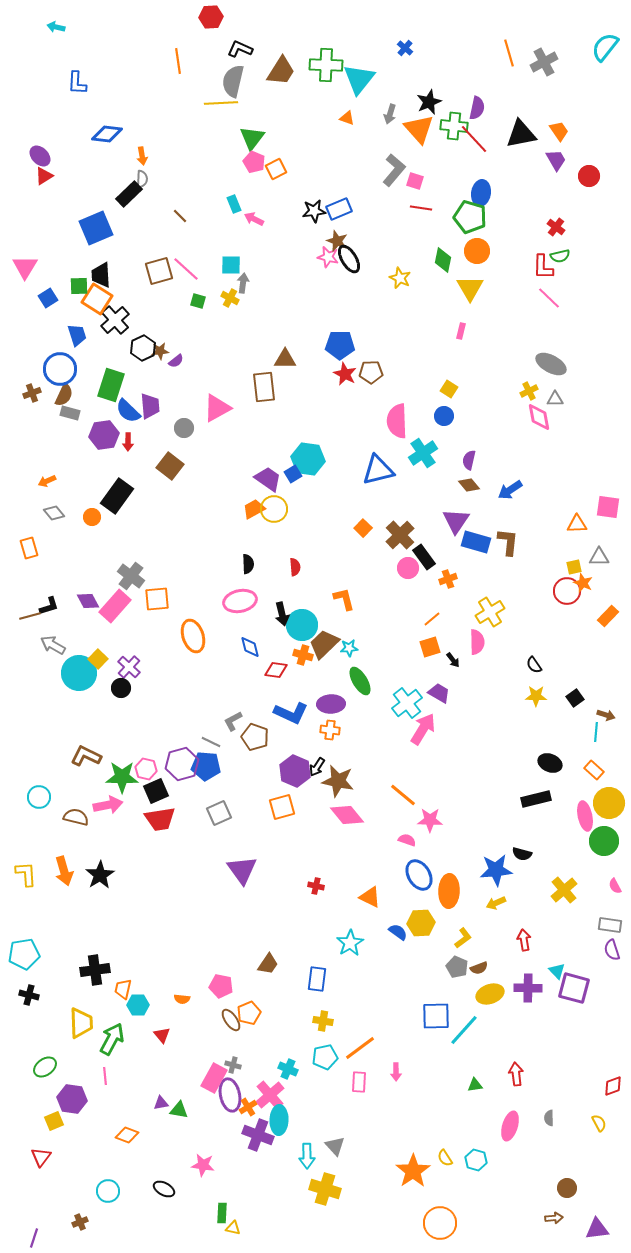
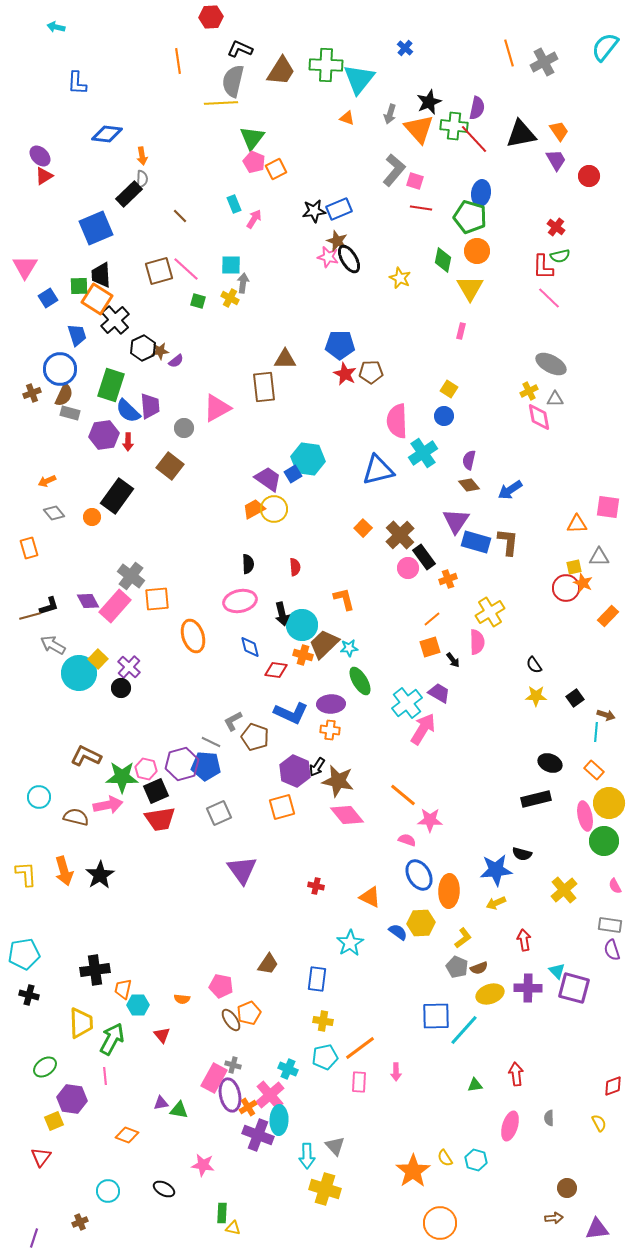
pink arrow at (254, 219): rotated 96 degrees clockwise
red circle at (567, 591): moved 1 px left, 3 px up
